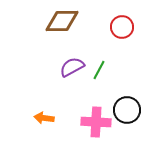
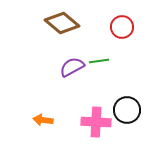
brown diamond: moved 2 px down; rotated 40 degrees clockwise
green line: moved 9 px up; rotated 54 degrees clockwise
orange arrow: moved 1 px left, 2 px down
